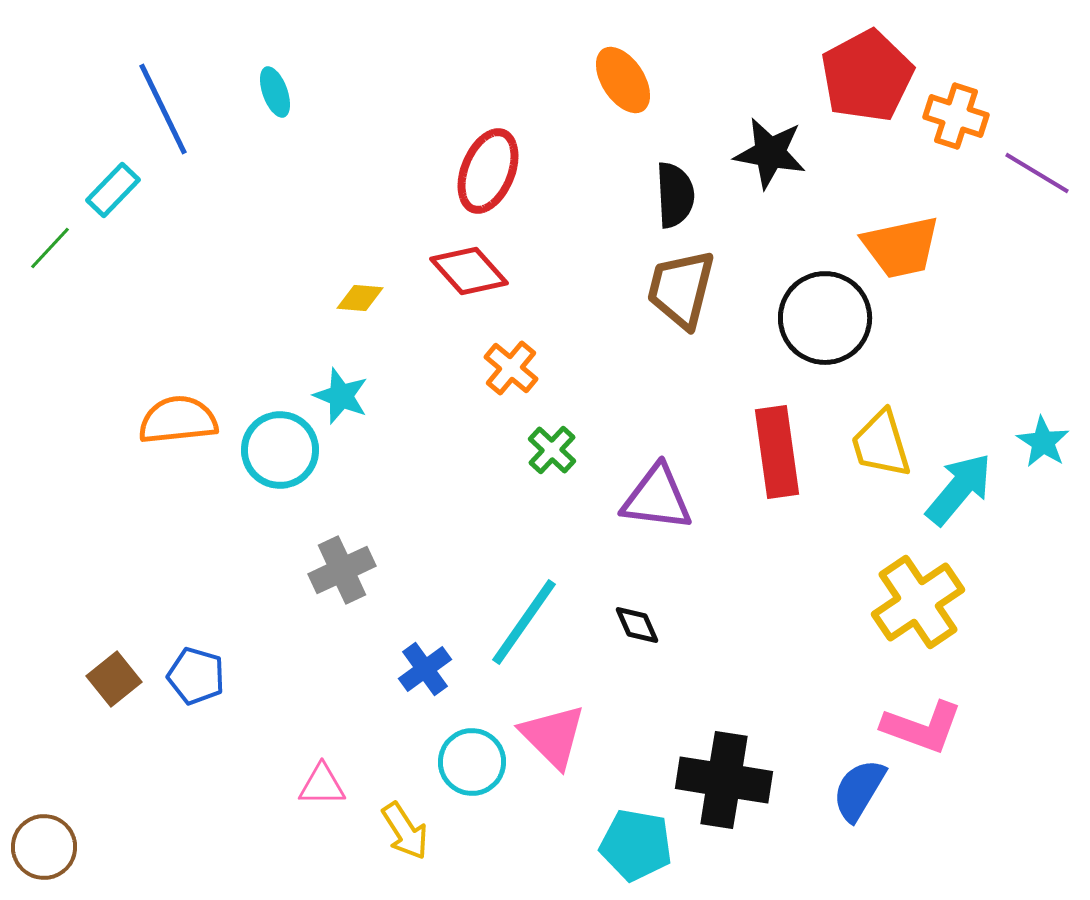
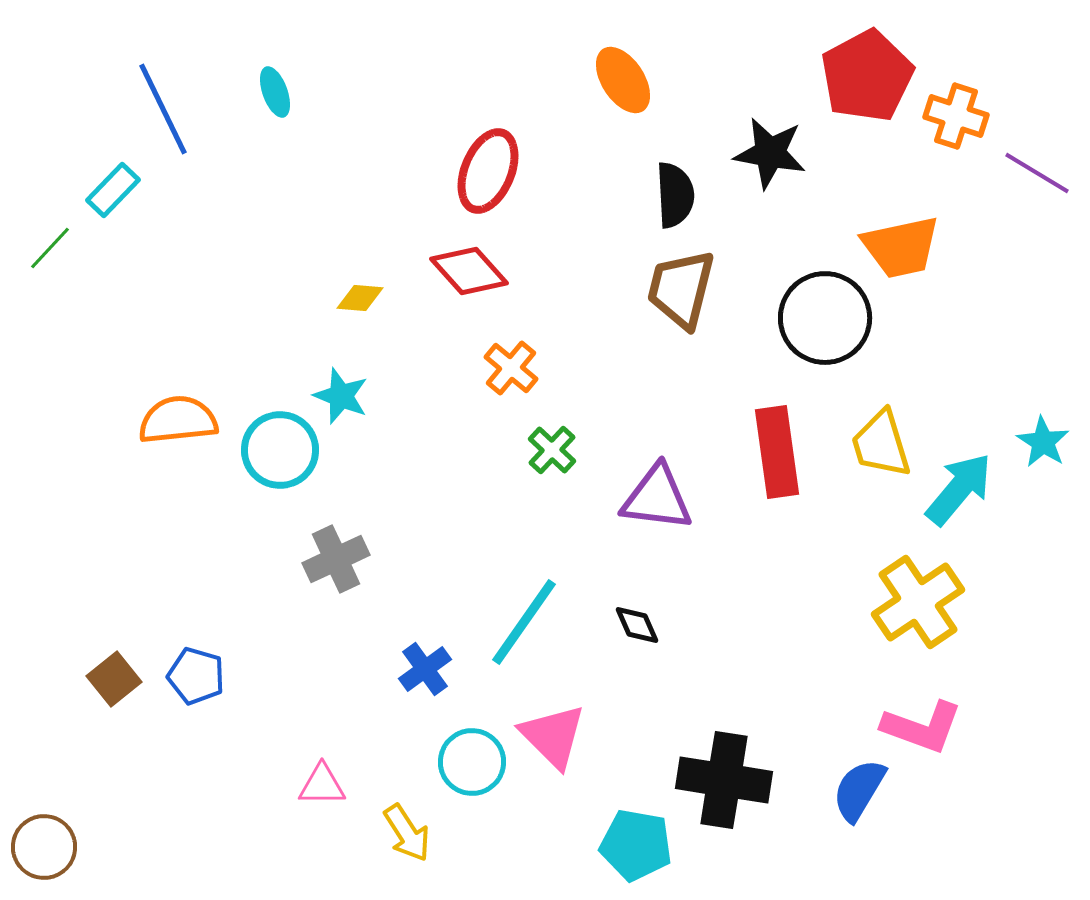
gray cross at (342, 570): moved 6 px left, 11 px up
yellow arrow at (405, 831): moved 2 px right, 2 px down
